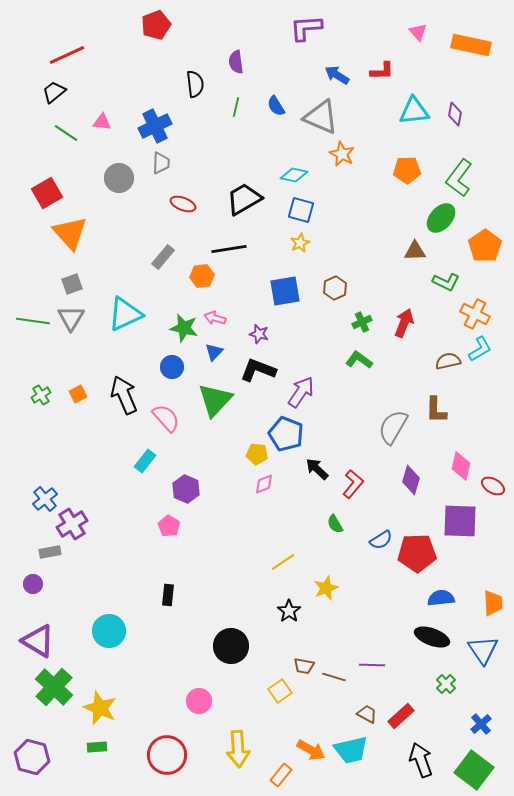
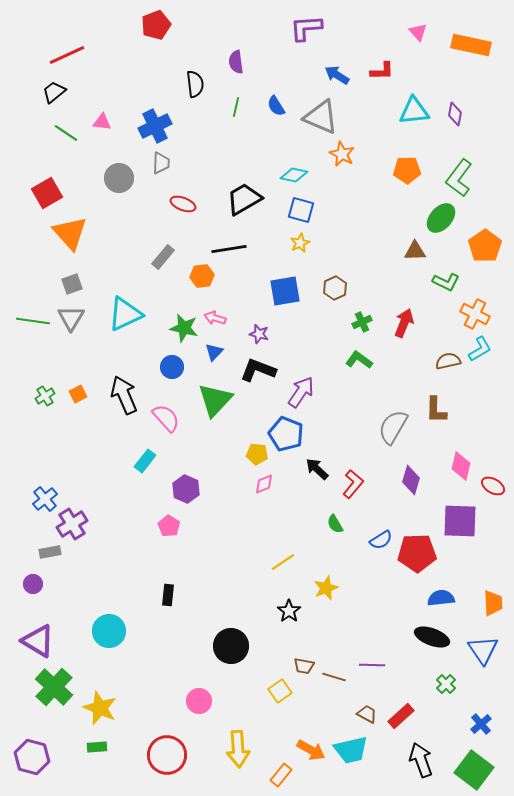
green cross at (41, 395): moved 4 px right, 1 px down
